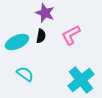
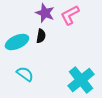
pink L-shape: moved 1 px left, 20 px up
